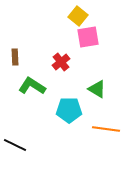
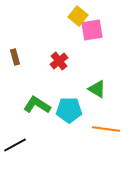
pink square: moved 4 px right, 7 px up
brown rectangle: rotated 14 degrees counterclockwise
red cross: moved 2 px left, 1 px up
green L-shape: moved 5 px right, 19 px down
black line: rotated 55 degrees counterclockwise
